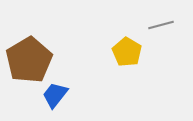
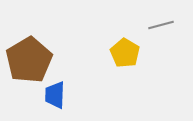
yellow pentagon: moved 2 px left, 1 px down
blue trapezoid: rotated 36 degrees counterclockwise
